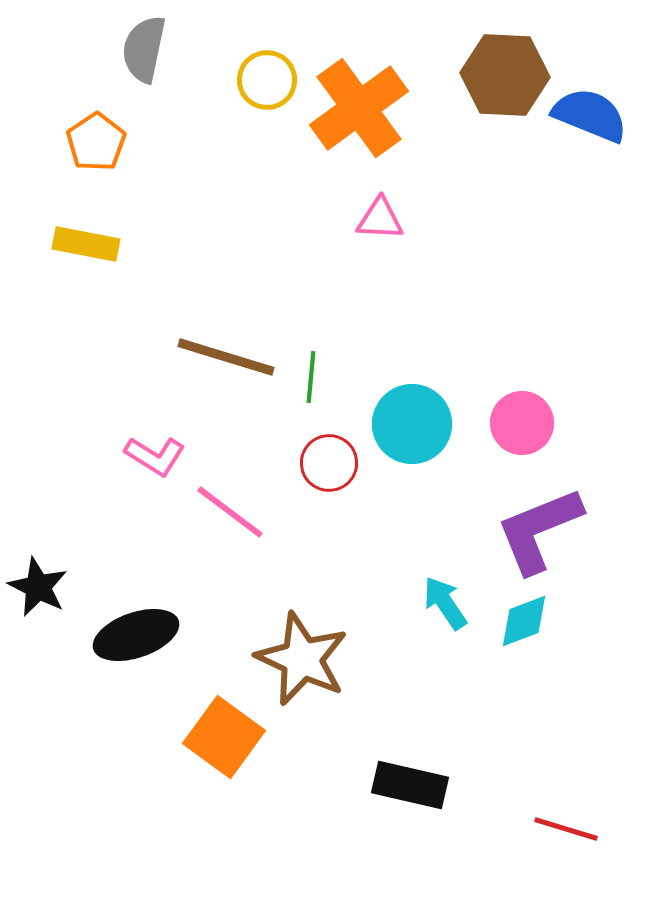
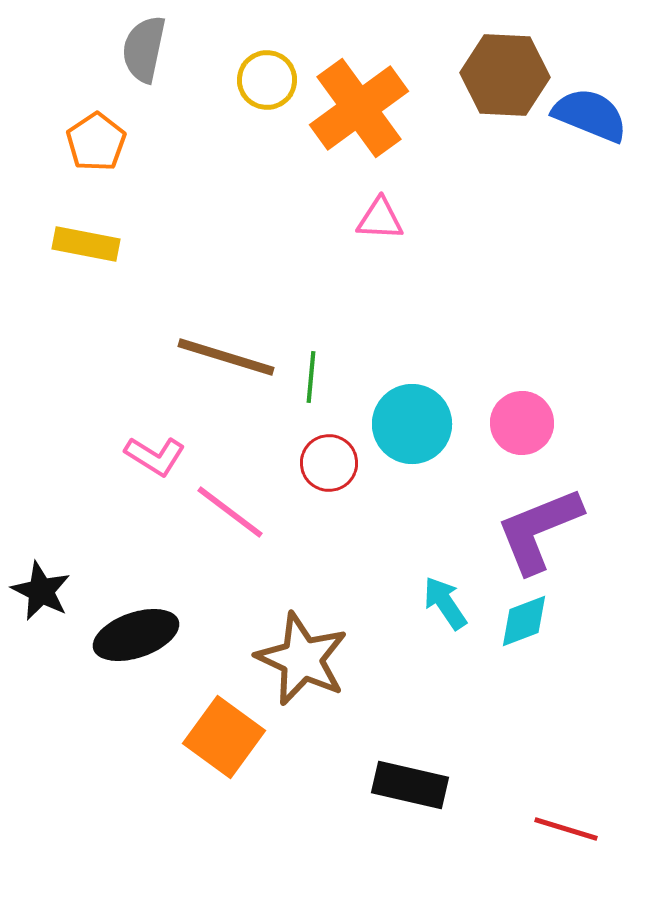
black star: moved 3 px right, 4 px down
